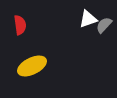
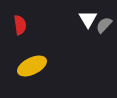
white triangle: rotated 42 degrees counterclockwise
